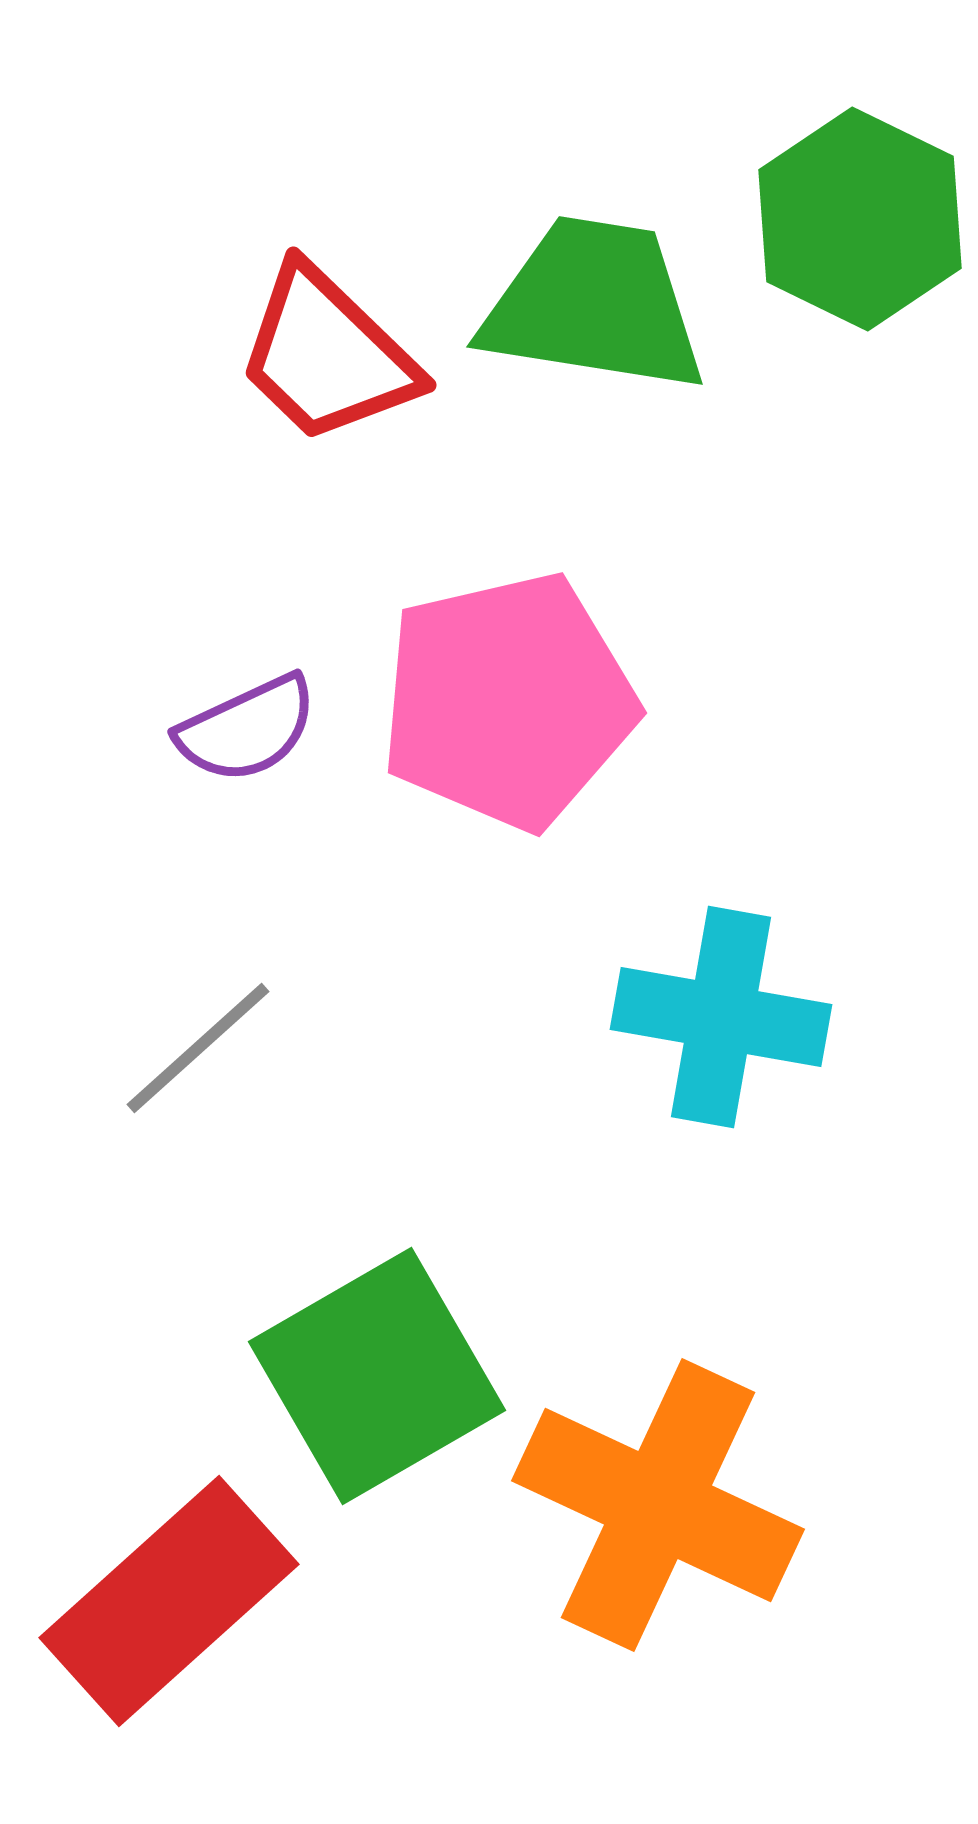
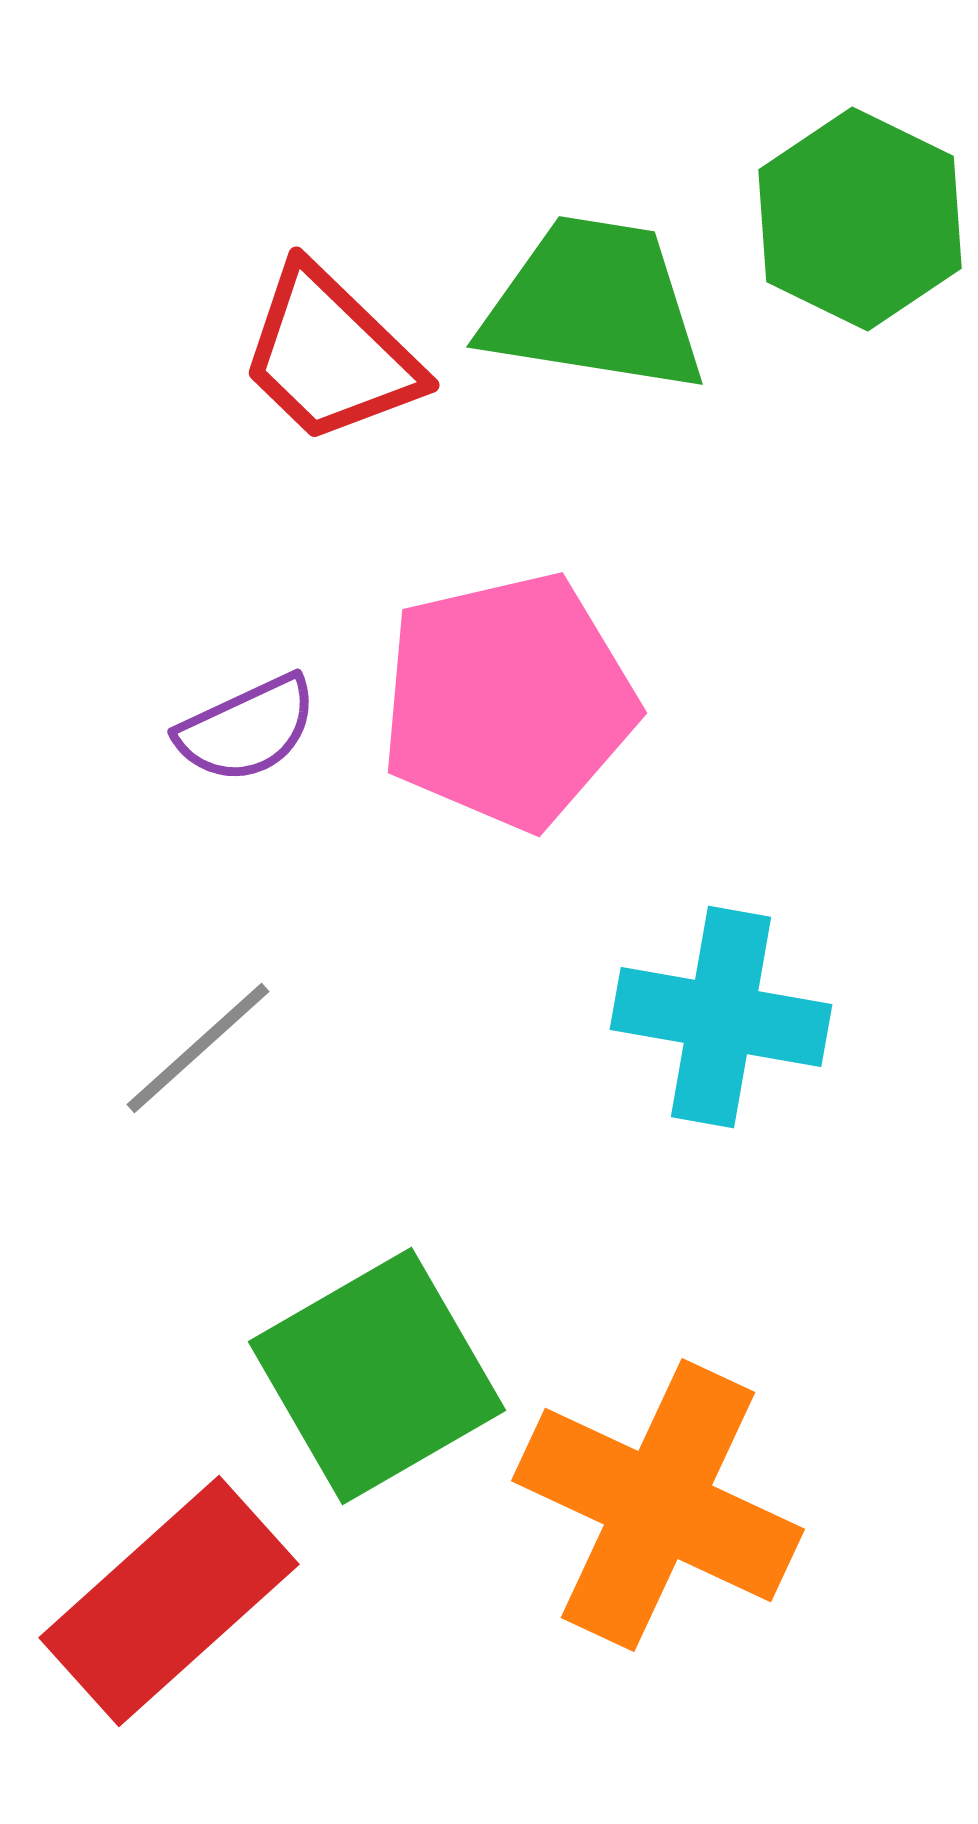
red trapezoid: moved 3 px right
